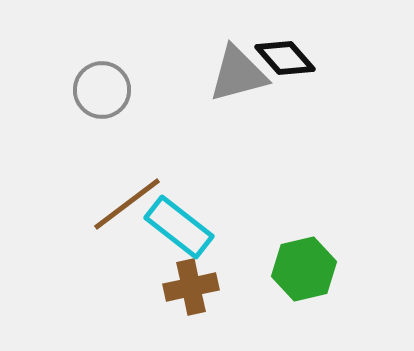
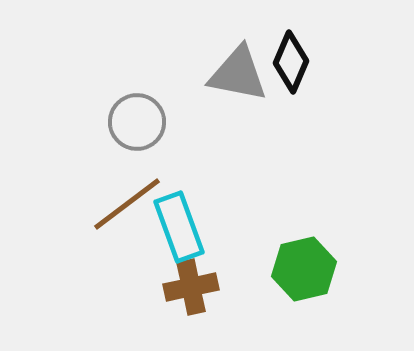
black diamond: moved 6 px right, 4 px down; rotated 64 degrees clockwise
gray triangle: rotated 26 degrees clockwise
gray circle: moved 35 px right, 32 px down
cyan rectangle: rotated 32 degrees clockwise
